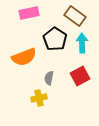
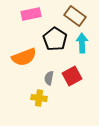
pink rectangle: moved 2 px right, 1 px down
red square: moved 8 px left
yellow cross: rotated 21 degrees clockwise
